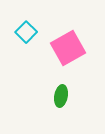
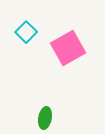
green ellipse: moved 16 px left, 22 px down
